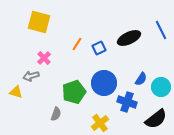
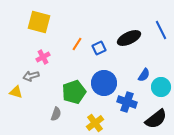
pink cross: moved 1 px left, 1 px up; rotated 16 degrees clockwise
blue semicircle: moved 3 px right, 4 px up
yellow cross: moved 5 px left
